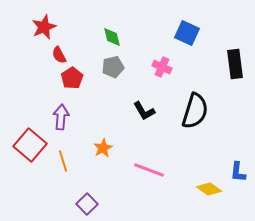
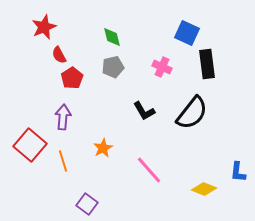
black rectangle: moved 28 px left
black semicircle: moved 3 px left, 2 px down; rotated 21 degrees clockwise
purple arrow: moved 2 px right
pink line: rotated 28 degrees clockwise
yellow diamond: moved 5 px left; rotated 15 degrees counterclockwise
purple square: rotated 10 degrees counterclockwise
